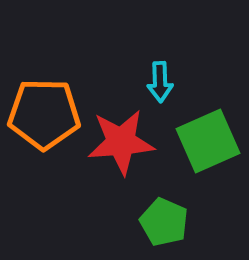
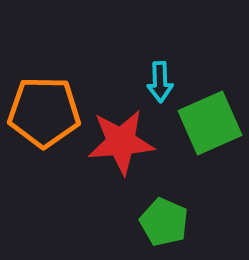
orange pentagon: moved 2 px up
green square: moved 2 px right, 18 px up
